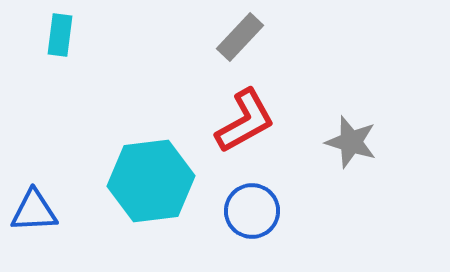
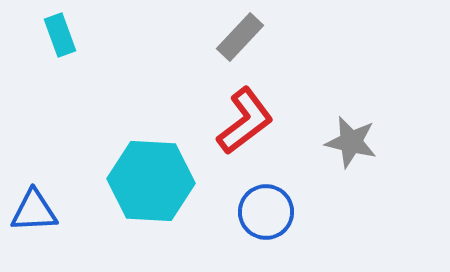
cyan rectangle: rotated 27 degrees counterclockwise
red L-shape: rotated 8 degrees counterclockwise
gray star: rotated 4 degrees counterclockwise
cyan hexagon: rotated 10 degrees clockwise
blue circle: moved 14 px right, 1 px down
